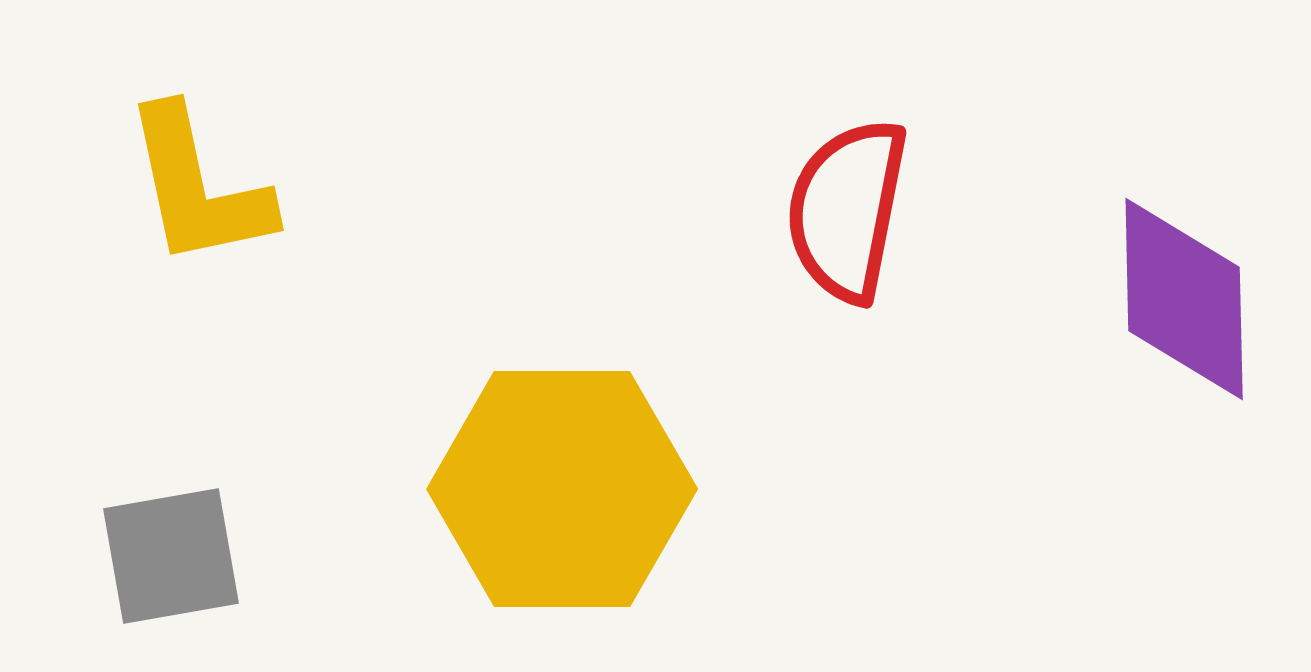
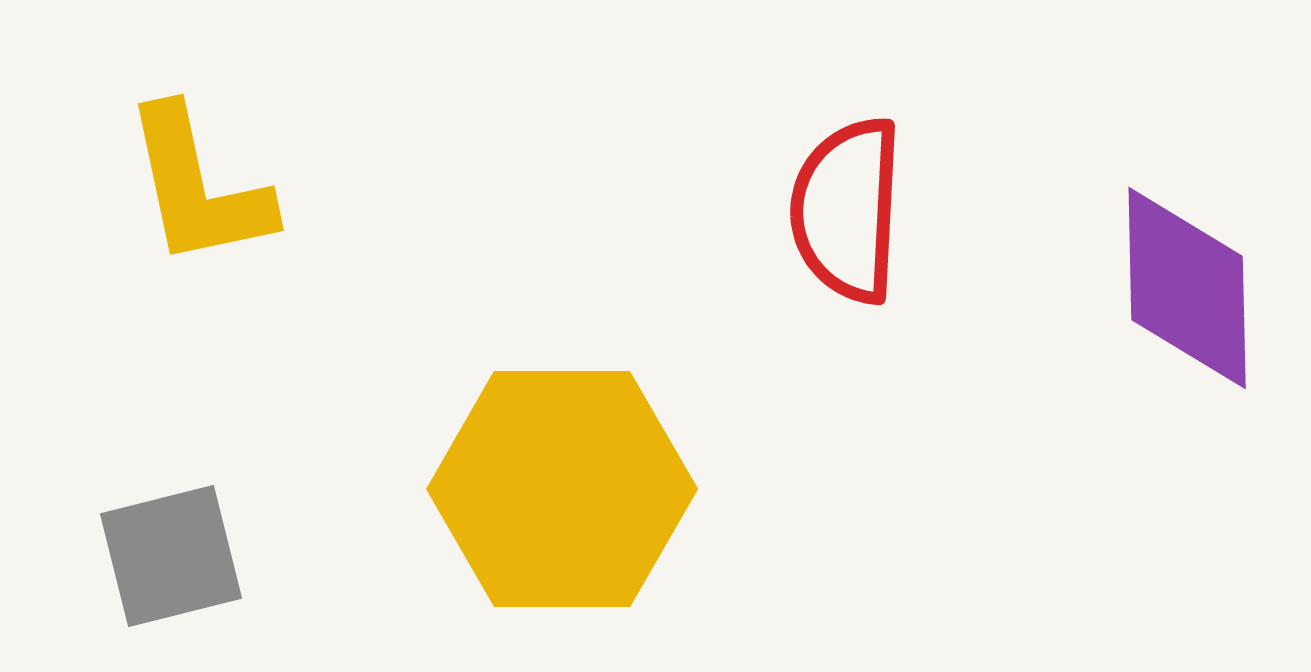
red semicircle: rotated 8 degrees counterclockwise
purple diamond: moved 3 px right, 11 px up
gray square: rotated 4 degrees counterclockwise
